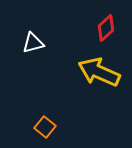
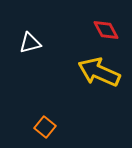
red diamond: moved 2 px down; rotated 76 degrees counterclockwise
white triangle: moved 3 px left
